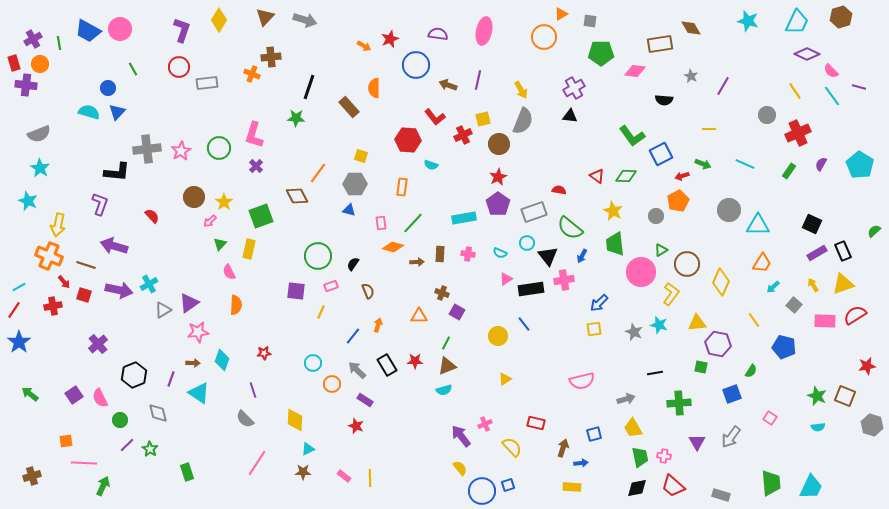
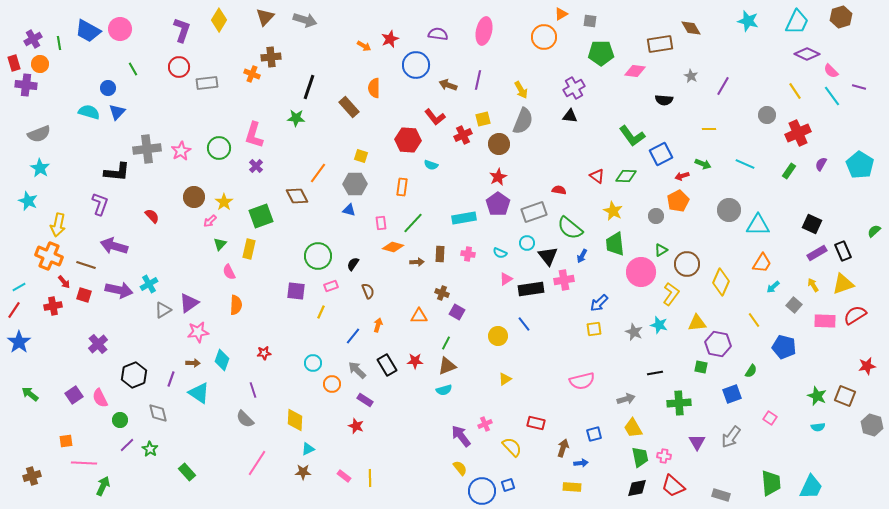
green rectangle at (187, 472): rotated 24 degrees counterclockwise
